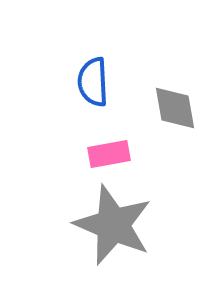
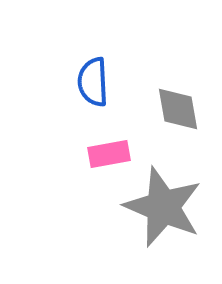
gray diamond: moved 3 px right, 1 px down
gray star: moved 50 px right, 18 px up
